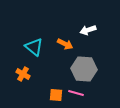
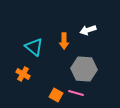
orange arrow: moved 1 px left, 3 px up; rotated 63 degrees clockwise
orange square: rotated 24 degrees clockwise
